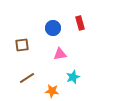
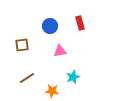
blue circle: moved 3 px left, 2 px up
pink triangle: moved 3 px up
